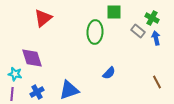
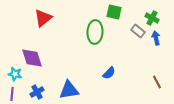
green square: rotated 14 degrees clockwise
blue triangle: rotated 10 degrees clockwise
